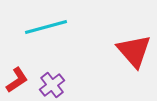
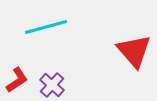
purple cross: rotated 10 degrees counterclockwise
